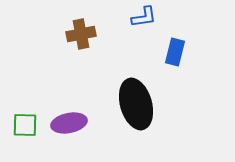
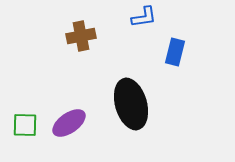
brown cross: moved 2 px down
black ellipse: moved 5 px left
purple ellipse: rotated 24 degrees counterclockwise
